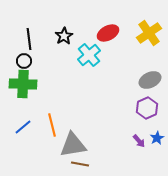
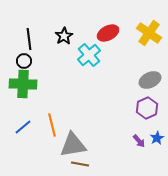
yellow cross: rotated 20 degrees counterclockwise
